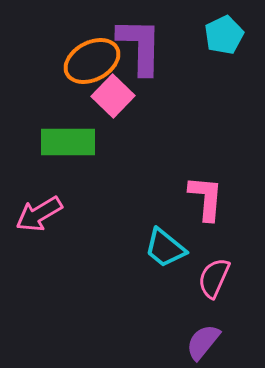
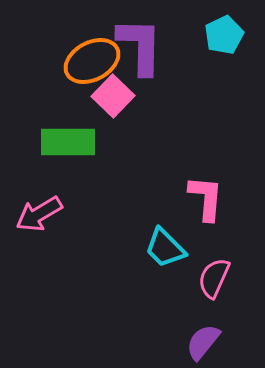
cyan trapezoid: rotated 6 degrees clockwise
